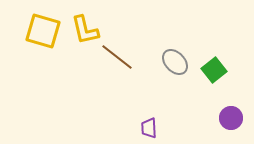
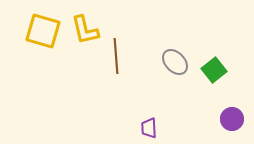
brown line: moved 1 px left, 1 px up; rotated 48 degrees clockwise
purple circle: moved 1 px right, 1 px down
